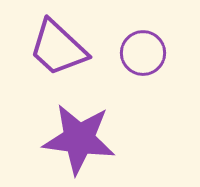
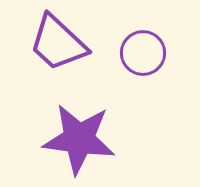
purple trapezoid: moved 5 px up
